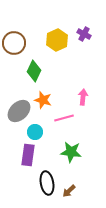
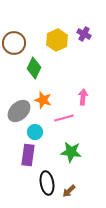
green diamond: moved 3 px up
